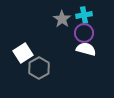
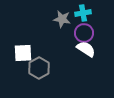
cyan cross: moved 1 px left, 2 px up
gray star: rotated 24 degrees counterclockwise
white semicircle: rotated 18 degrees clockwise
white square: rotated 30 degrees clockwise
